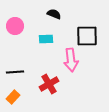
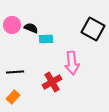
black semicircle: moved 23 px left, 14 px down
pink circle: moved 3 px left, 1 px up
black square: moved 6 px right, 7 px up; rotated 30 degrees clockwise
pink arrow: moved 1 px right, 3 px down
red cross: moved 3 px right, 2 px up
